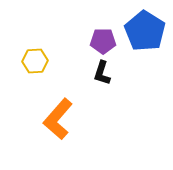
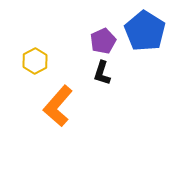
purple pentagon: rotated 25 degrees counterclockwise
yellow hexagon: rotated 25 degrees counterclockwise
orange L-shape: moved 13 px up
